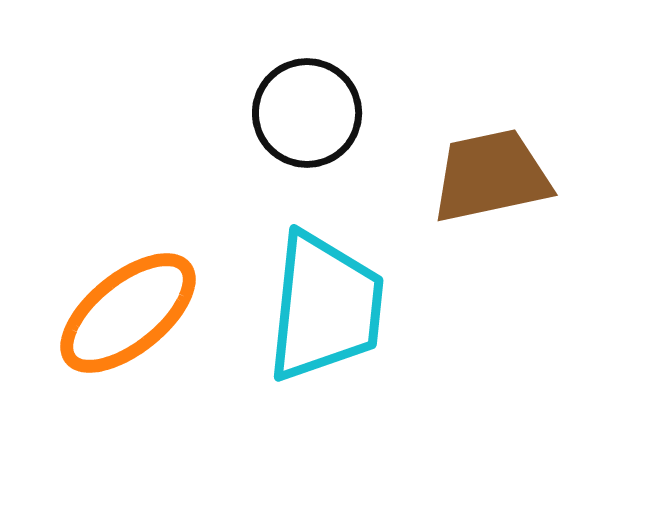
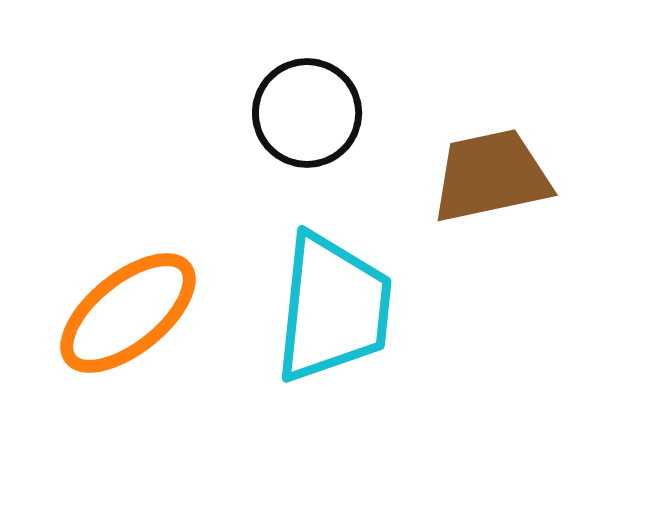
cyan trapezoid: moved 8 px right, 1 px down
